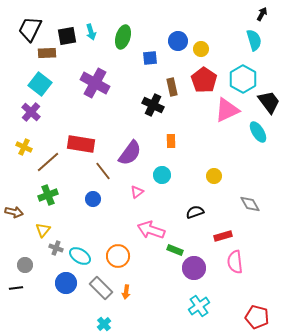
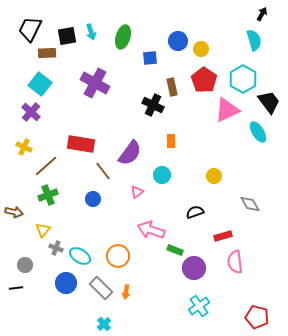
brown line at (48, 162): moved 2 px left, 4 px down
